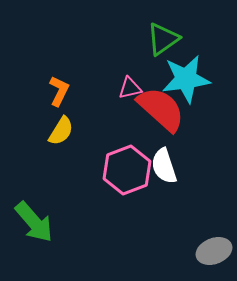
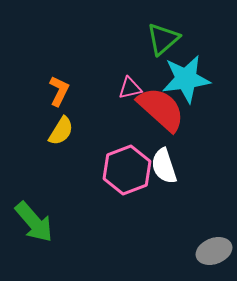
green triangle: rotated 6 degrees counterclockwise
